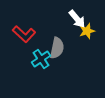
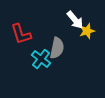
white arrow: moved 2 px left, 1 px down
red L-shape: moved 3 px left; rotated 30 degrees clockwise
cyan cross: rotated 18 degrees counterclockwise
